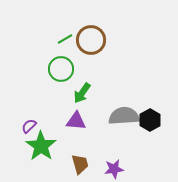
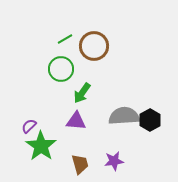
brown circle: moved 3 px right, 6 px down
purple star: moved 8 px up
